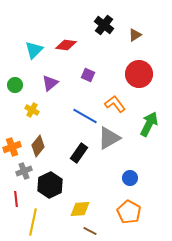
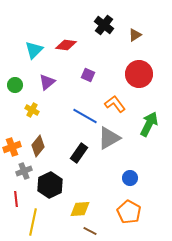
purple triangle: moved 3 px left, 1 px up
